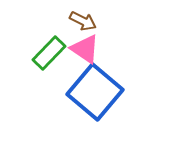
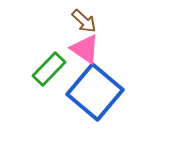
brown arrow: moved 1 px right; rotated 16 degrees clockwise
green rectangle: moved 16 px down
